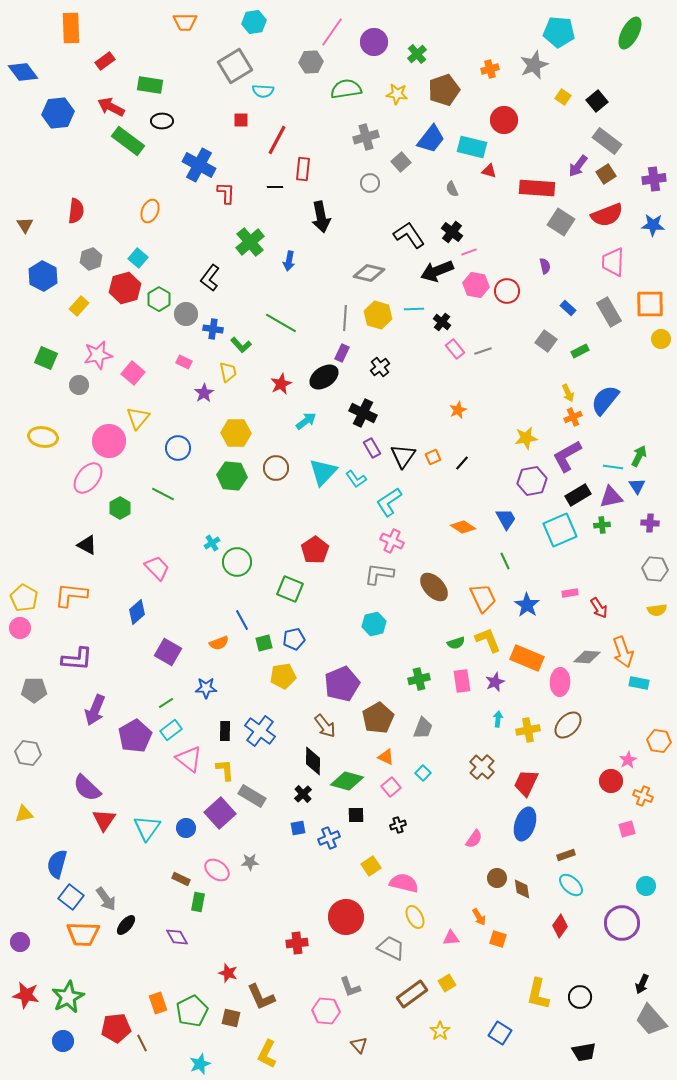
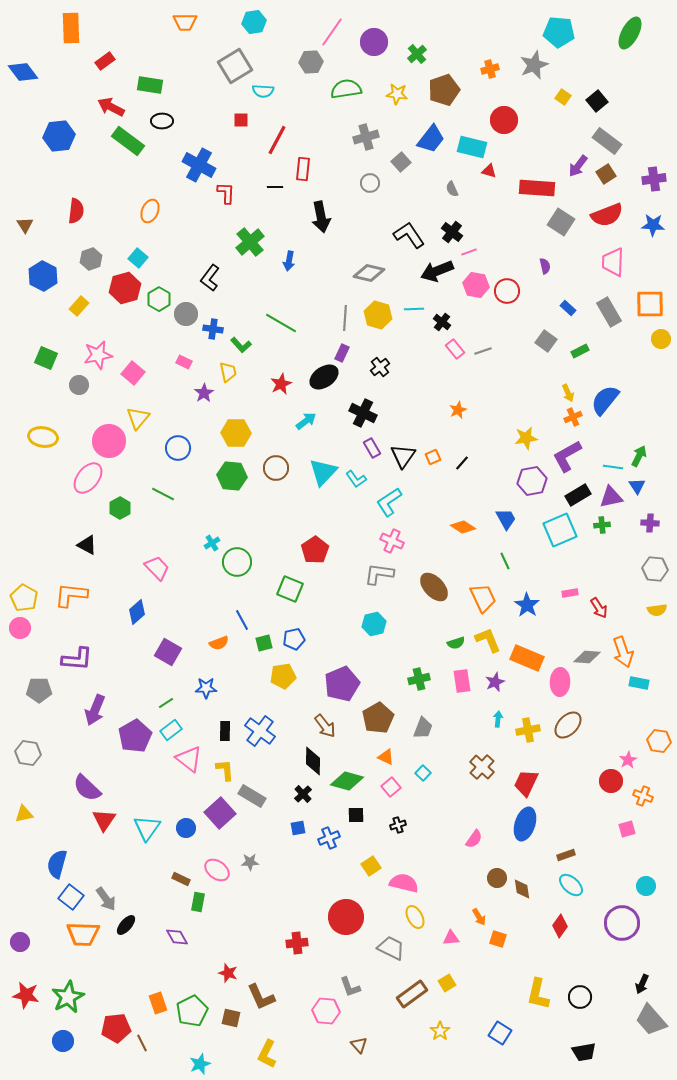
blue hexagon at (58, 113): moved 1 px right, 23 px down
gray pentagon at (34, 690): moved 5 px right
